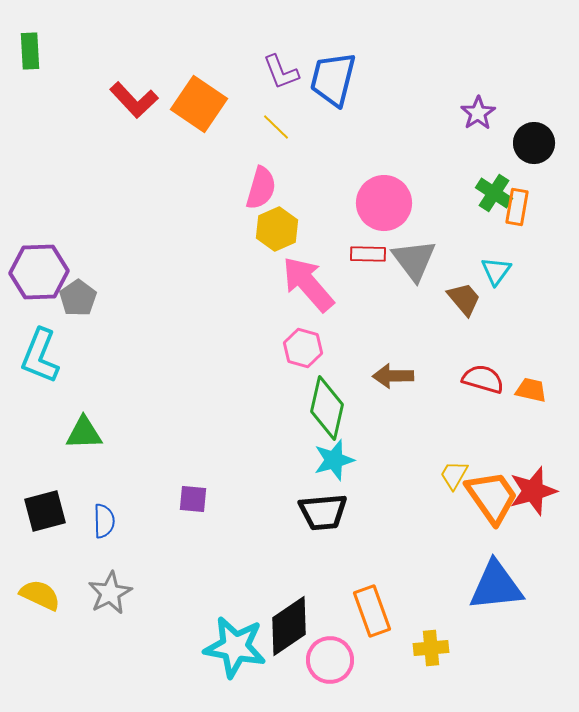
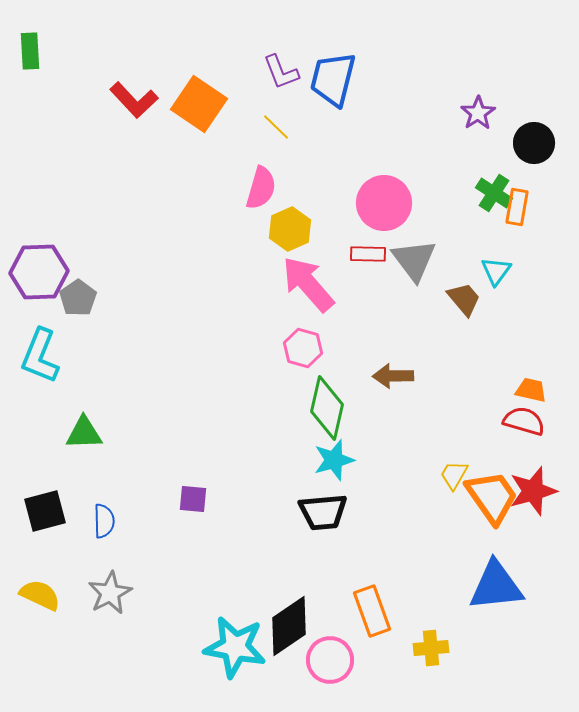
yellow hexagon at (277, 229): moved 13 px right
red semicircle at (483, 379): moved 41 px right, 42 px down
